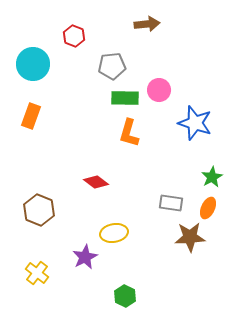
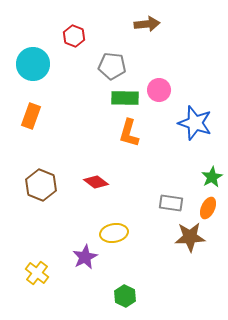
gray pentagon: rotated 12 degrees clockwise
brown hexagon: moved 2 px right, 25 px up
